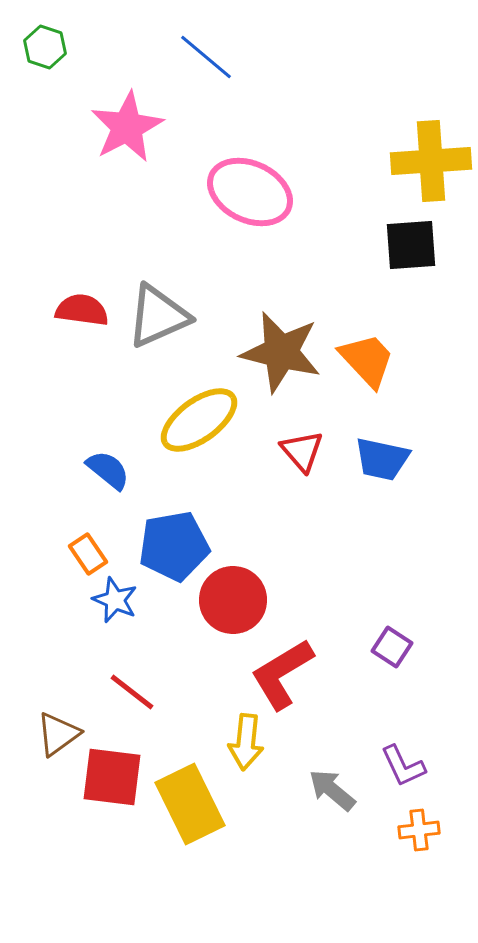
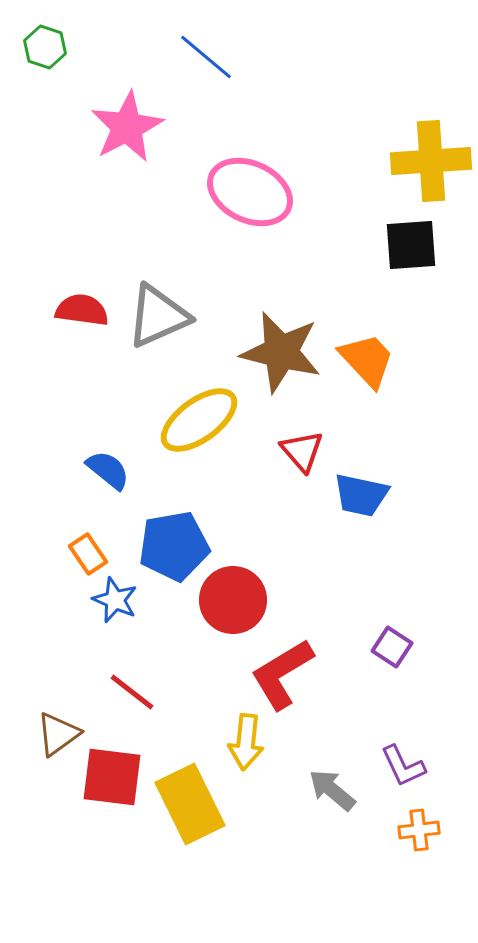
blue trapezoid: moved 21 px left, 36 px down
